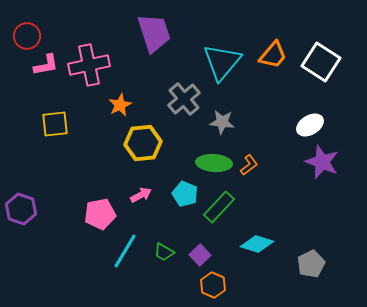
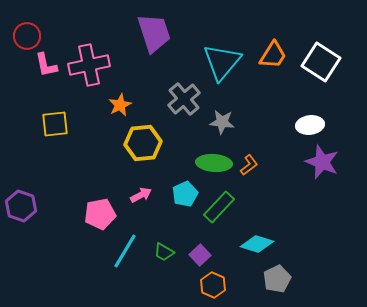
orange trapezoid: rotated 8 degrees counterclockwise
pink L-shape: rotated 88 degrees clockwise
white ellipse: rotated 24 degrees clockwise
cyan pentagon: rotated 25 degrees clockwise
purple hexagon: moved 3 px up
gray pentagon: moved 34 px left, 15 px down
